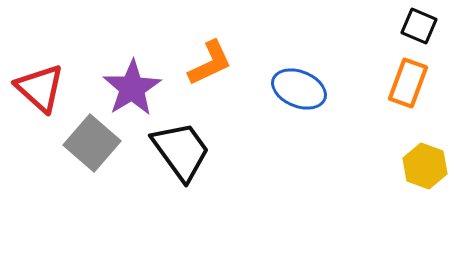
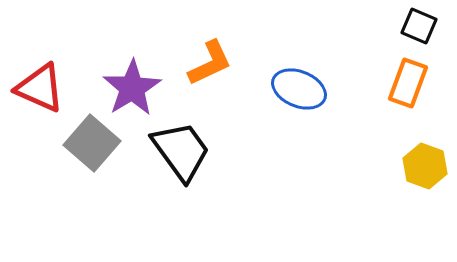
red triangle: rotated 18 degrees counterclockwise
